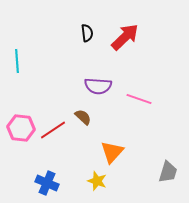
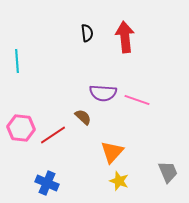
red arrow: rotated 52 degrees counterclockwise
purple semicircle: moved 5 px right, 7 px down
pink line: moved 2 px left, 1 px down
red line: moved 5 px down
gray trapezoid: rotated 40 degrees counterclockwise
yellow star: moved 22 px right
